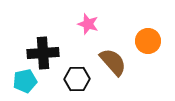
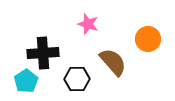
orange circle: moved 2 px up
cyan pentagon: moved 1 px right; rotated 20 degrees counterclockwise
